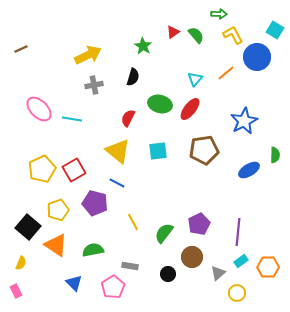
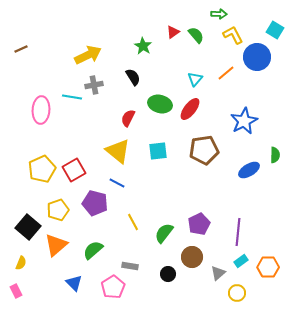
black semicircle at (133, 77): rotated 48 degrees counterclockwise
pink ellipse at (39, 109): moved 2 px right, 1 px down; rotated 48 degrees clockwise
cyan line at (72, 119): moved 22 px up
orange triangle at (56, 245): rotated 45 degrees clockwise
green semicircle at (93, 250): rotated 30 degrees counterclockwise
